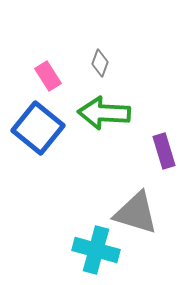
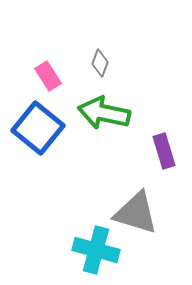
green arrow: rotated 9 degrees clockwise
